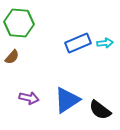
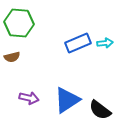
brown semicircle: rotated 35 degrees clockwise
